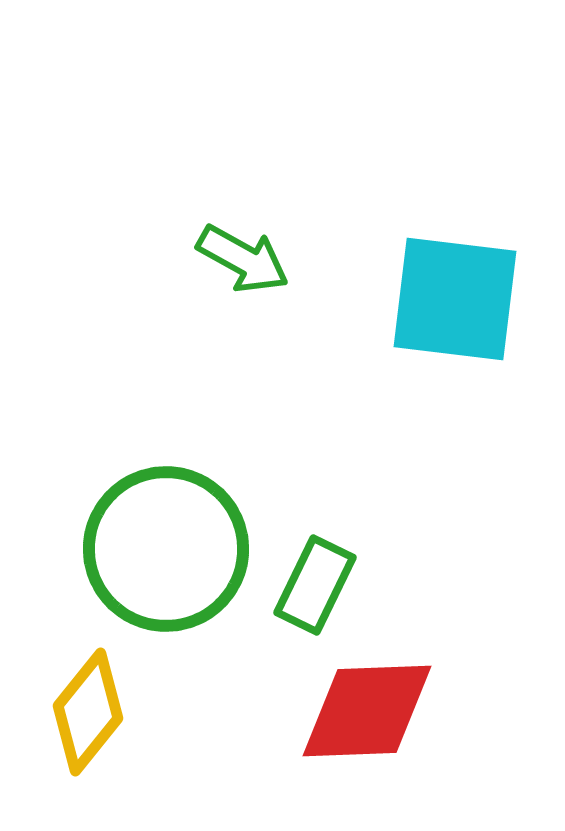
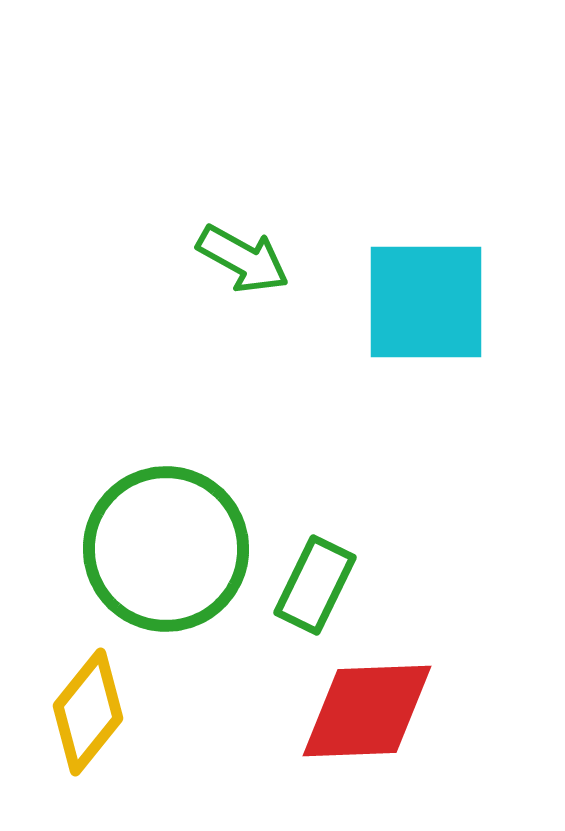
cyan square: moved 29 px left, 3 px down; rotated 7 degrees counterclockwise
